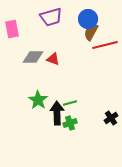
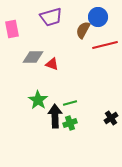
blue circle: moved 10 px right, 2 px up
brown semicircle: moved 8 px left, 2 px up
red triangle: moved 1 px left, 5 px down
black arrow: moved 2 px left, 3 px down
